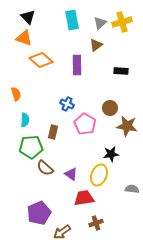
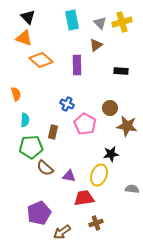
gray triangle: rotated 32 degrees counterclockwise
purple triangle: moved 2 px left, 2 px down; rotated 24 degrees counterclockwise
